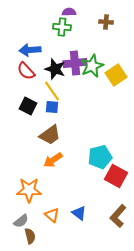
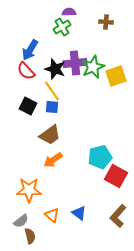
green cross: rotated 36 degrees counterclockwise
blue arrow: rotated 55 degrees counterclockwise
green star: moved 1 px right, 1 px down
yellow square: moved 1 px down; rotated 15 degrees clockwise
